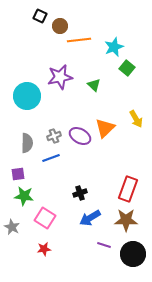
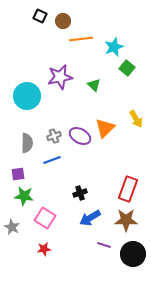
brown circle: moved 3 px right, 5 px up
orange line: moved 2 px right, 1 px up
blue line: moved 1 px right, 2 px down
